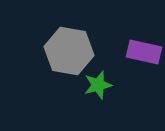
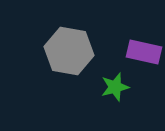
green star: moved 17 px right, 2 px down
